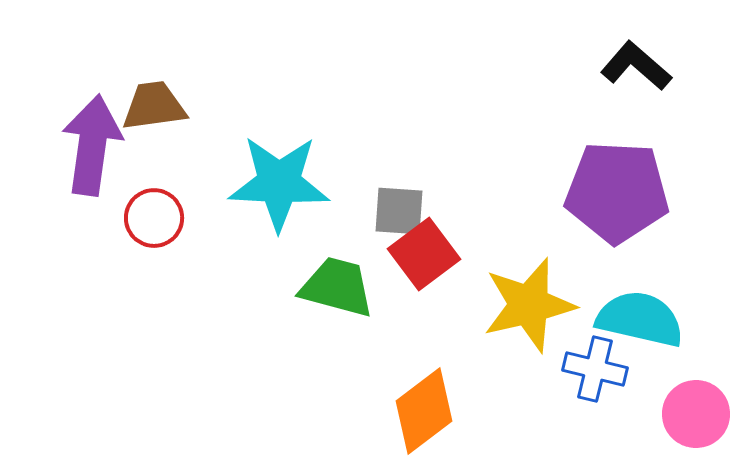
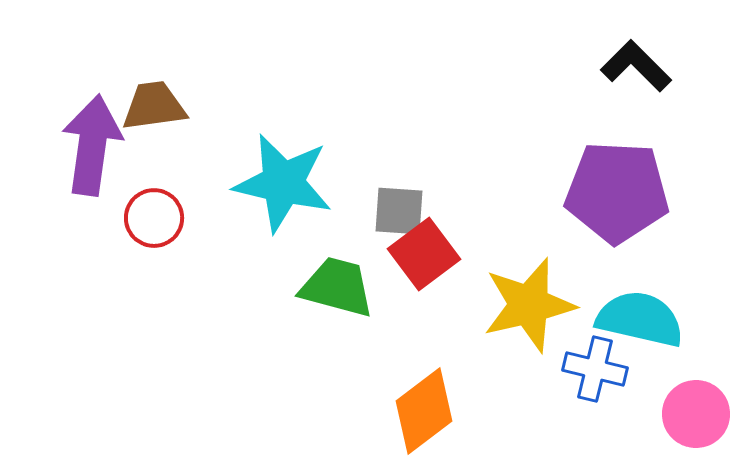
black L-shape: rotated 4 degrees clockwise
cyan star: moved 4 px right; rotated 10 degrees clockwise
